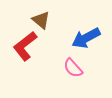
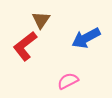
brown triangle: rotated 24 degrees clockwise
pink semicircle: moved 5 px left, 13 px down; rotated 105 degrees clockwise
